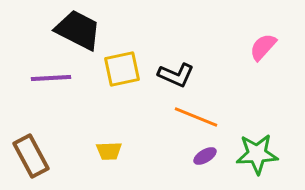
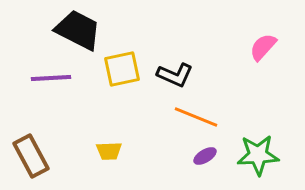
black L-shape: moved 1 px left
green star: moved 1 px right, 1 px down
